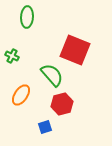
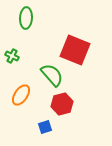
green ellipse: moved 1 px left, 1 px down
